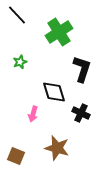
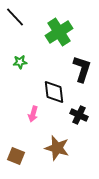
black line: moved 2 px left, 2 px down
green star: rotated 16 degrees clockwise
black diamond: rotated 10 degrees clockwise
black cross: moved 2 px left, 2 px down
